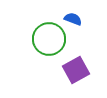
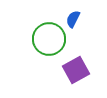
blue semicircle: rotated 84 degrees counterclockwise
